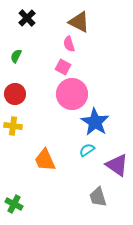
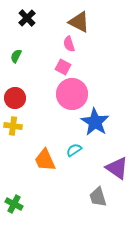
red circle: moved 4 px down
cyan semicircle: moved 13 px left
purple triangle: moved 3 px down
